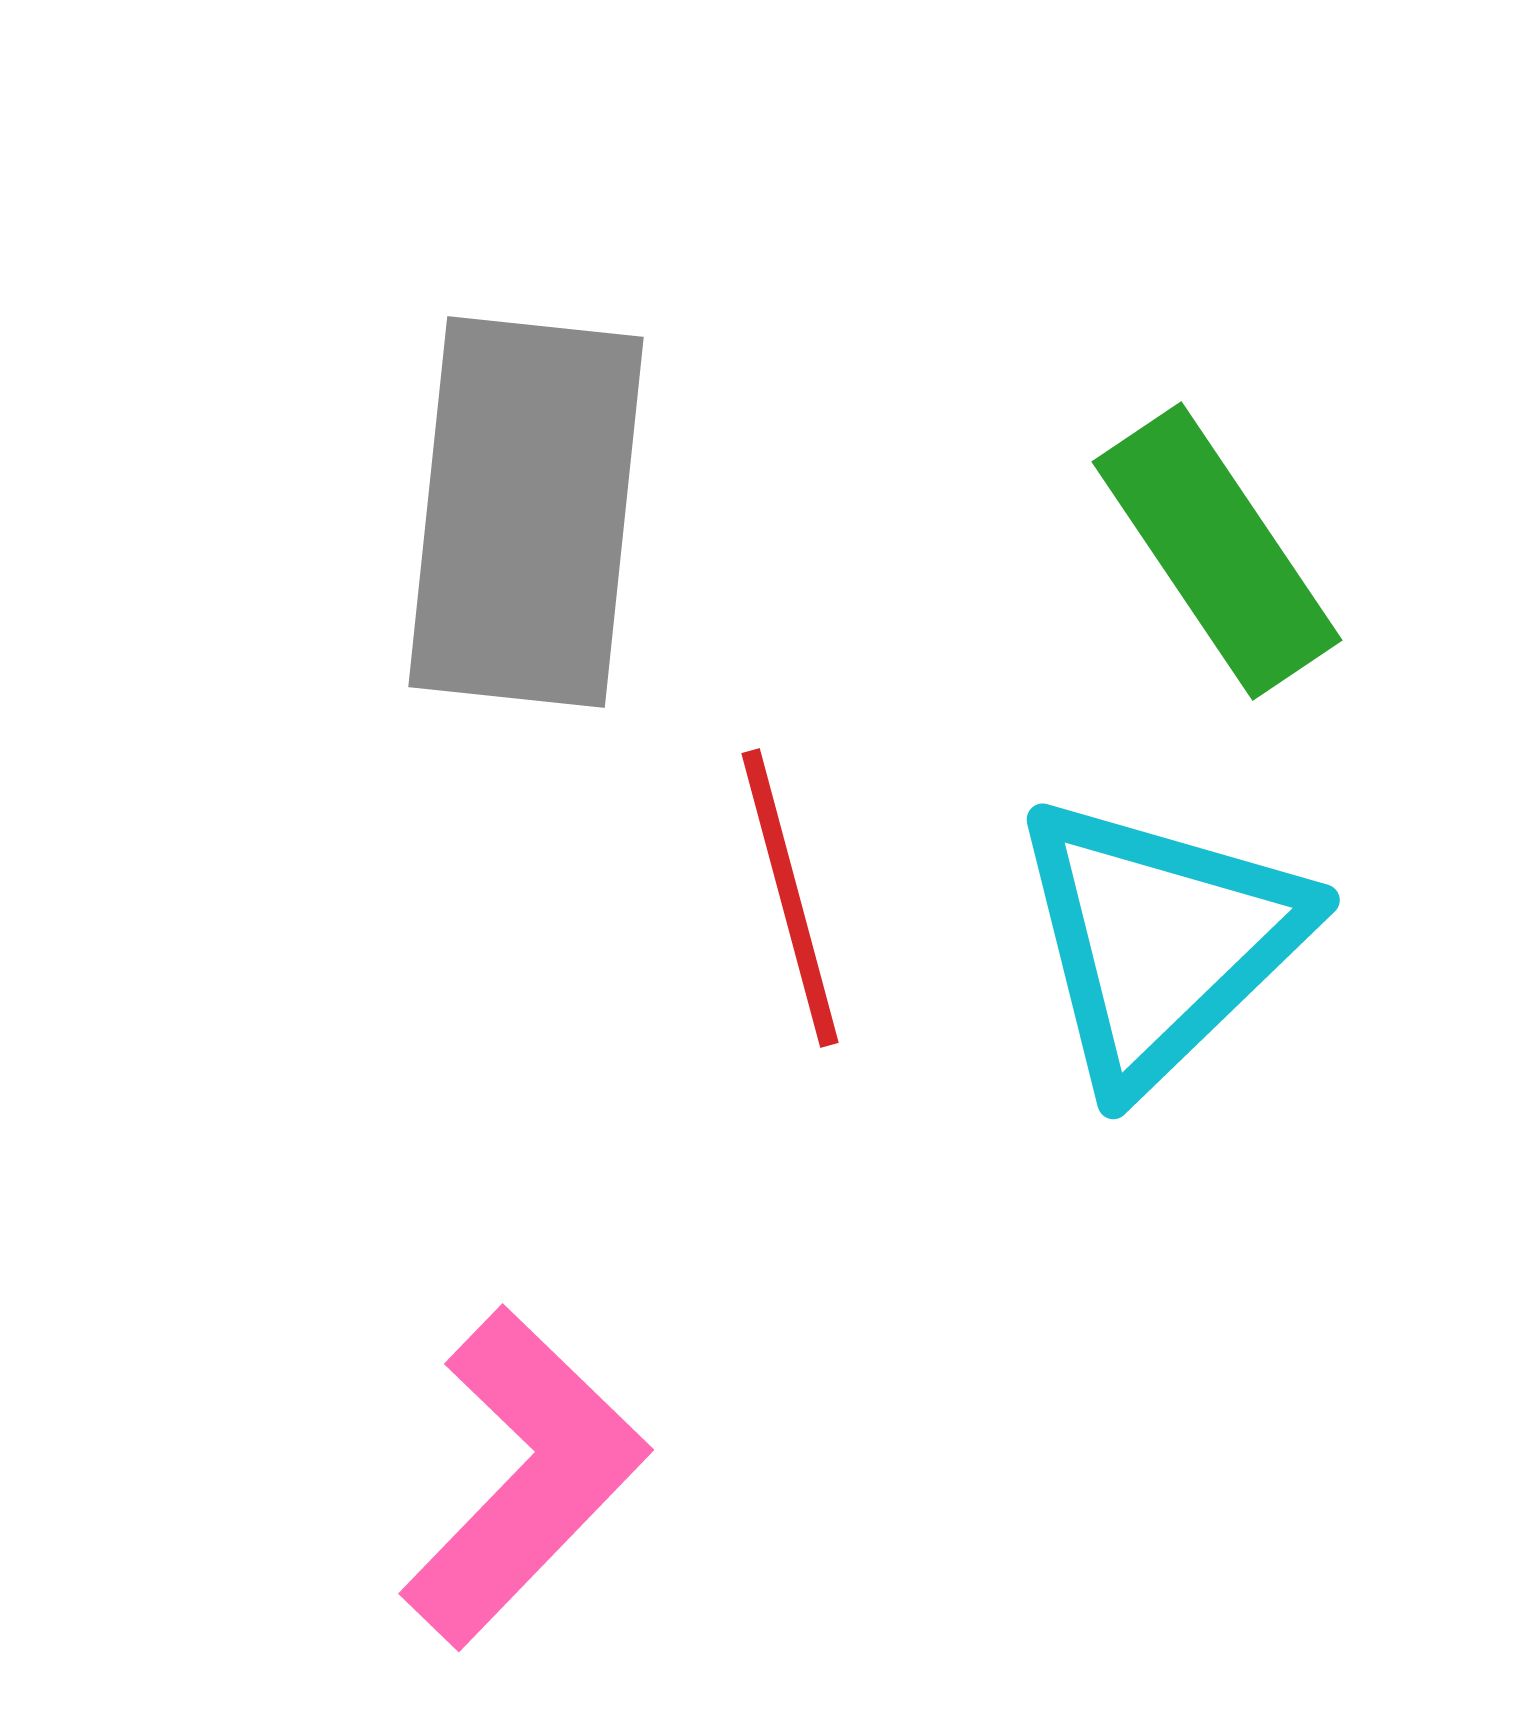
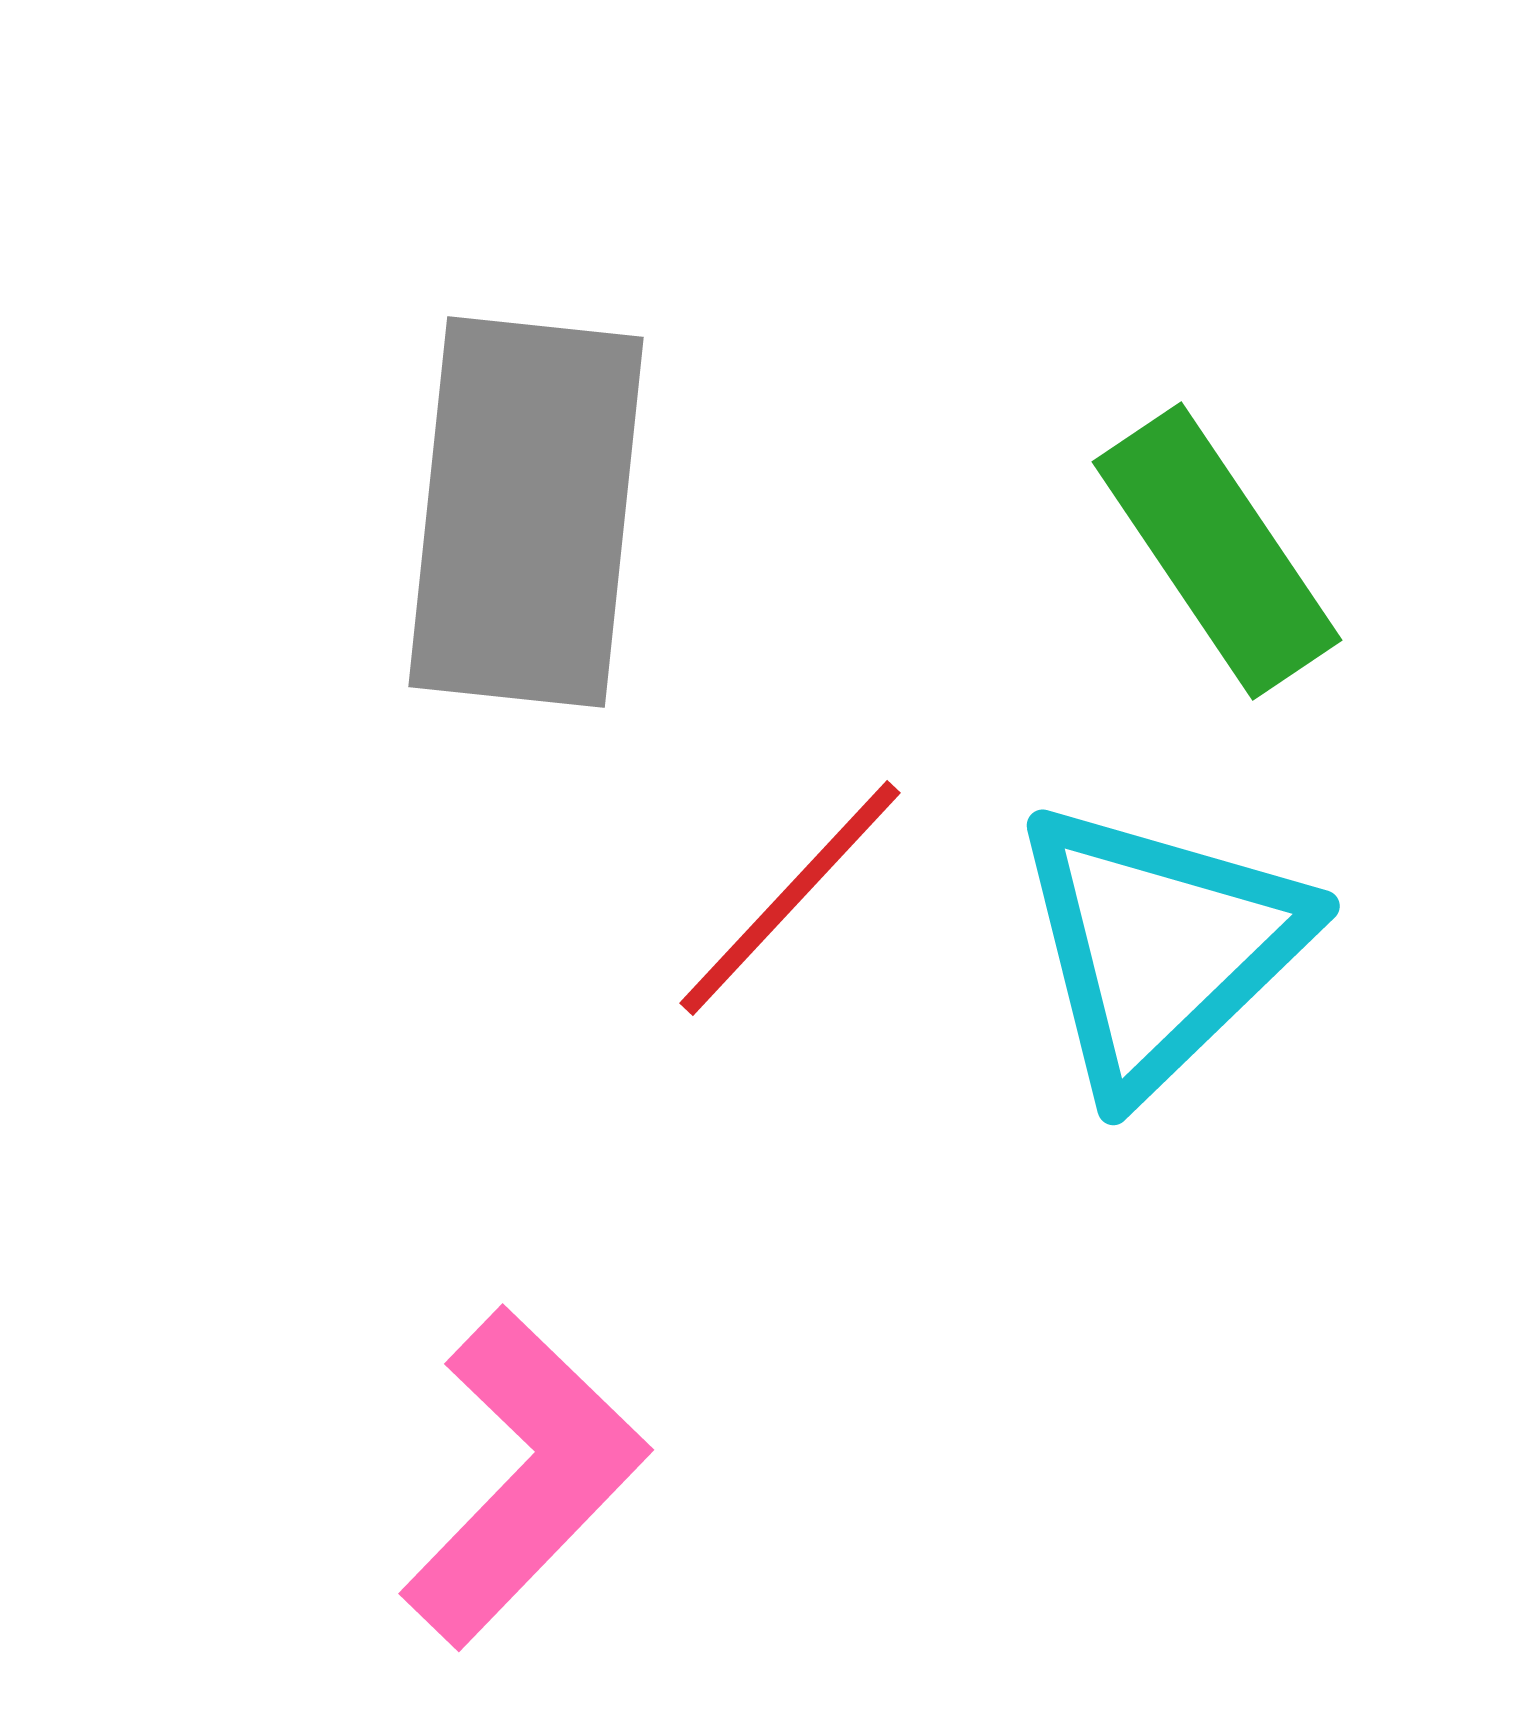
red line: rotated 58 degrees clockwise
cyan triangle: moved 6 px down
